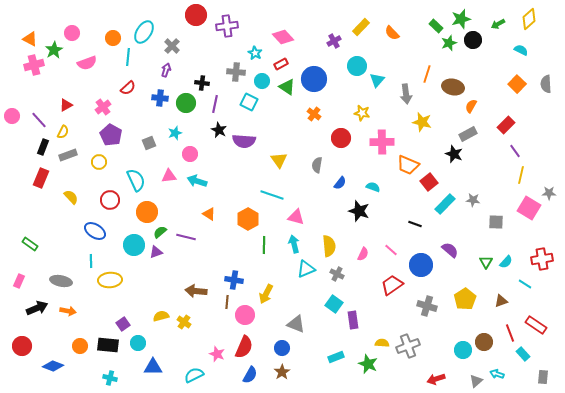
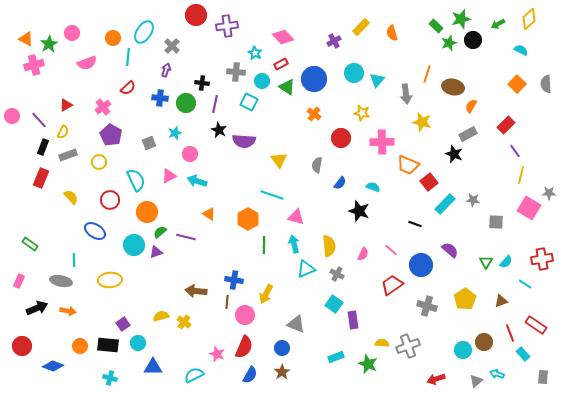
orange semicircle at (392, 33): rotated 28 degrees clockwise
orange triangle at (30, 39): moved 4 px left
green star at (54, 50): moved 5 px left, 6 px up
cyan circle at (357, 66): moved 3 px left, 7 px down
pink triangle at (169, 176): rotated 21 degrees counterclockwise
cyan line at (91, 261): moved 17 px left, 1 px up
